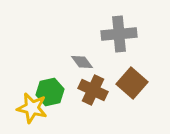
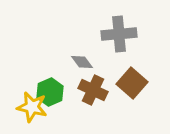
green hexagon: rotated 12 degrees counterclockwise
yellow star: moved 1 px up
